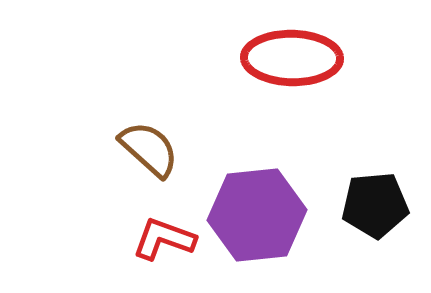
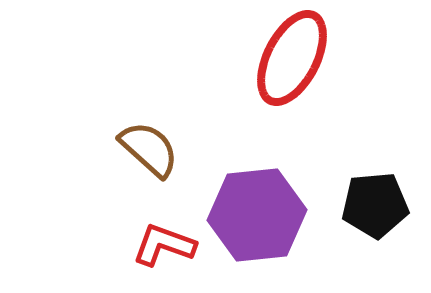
red ellipse: rotated 64 degrees counterclockwise
red L-shape: moved 6 px down
